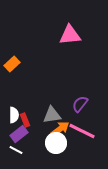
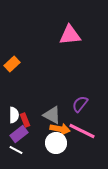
gray triangle: rotated 36 degrees clockwise
orange arrow: rotated 48 degrees clockwise
